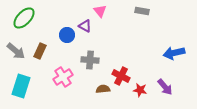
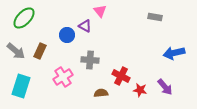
gray rectangle: moved 13 px right, 6 px down
brown semicircle: moved 2 px left, 4 px down
